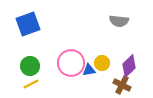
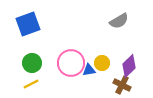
gray semicircle: rotated 36 degrees counterclockwise
green circle: moved 2 px right, 3 px up
